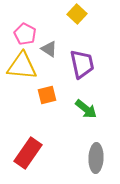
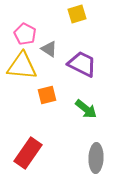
yellow square: rotated 30 degrees clockwise
purple trapezoid: rotated 52 degrees counterclockwise
